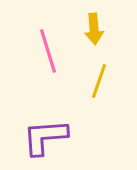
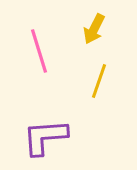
yellow arrow: rotated 32 degrees clockwise
pink line: moved 9 px left
